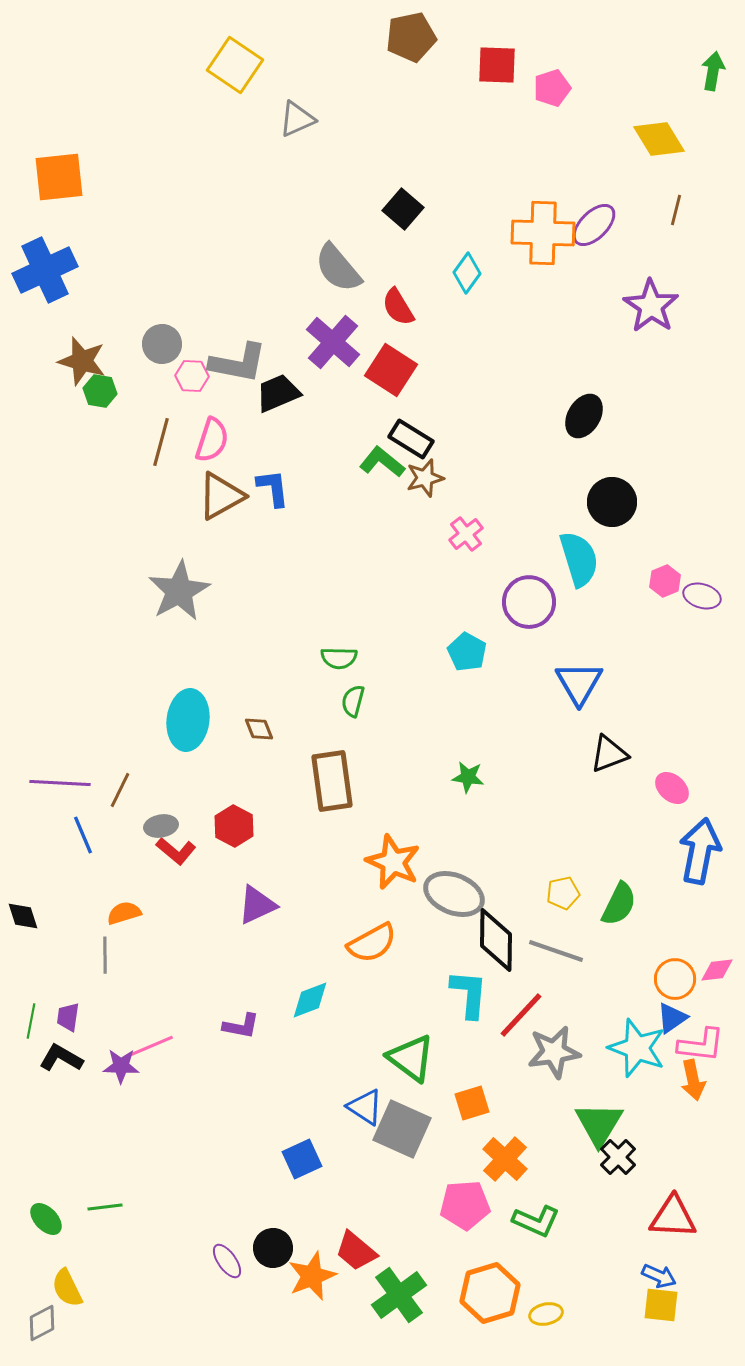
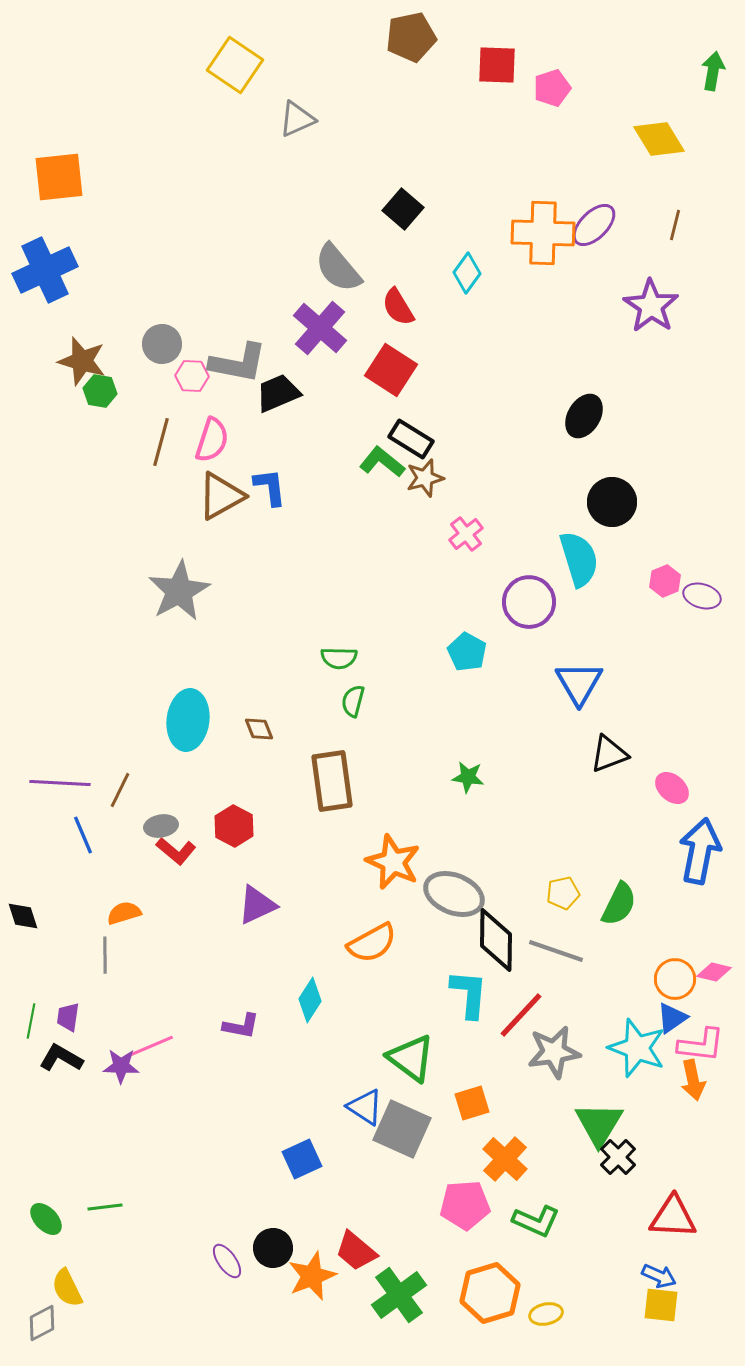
brown line at (676, 210): moved 1 px left, 15 px down
purple cross at (333, 342): moved 13 px left, 14 px up
blue L-shape at (273, 488): moved 3 px left, 1 px up
pink diamond at (717, 970): moved 3 px left, 2 px down; rotated 20 degrees clockwise
cyan diamond at (310, 1000): rotated 36 degrees counterclockwise
